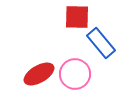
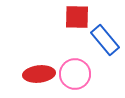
blue rectangle: moved 4 px right, 3 px up
red ellipse: rotated 24 degrees clockwise
